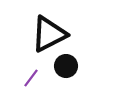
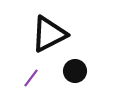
black circle: moved 9 px right, 5 px down
